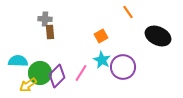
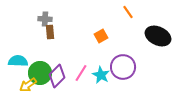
cyan star: moved 1 px left, 15 px down
